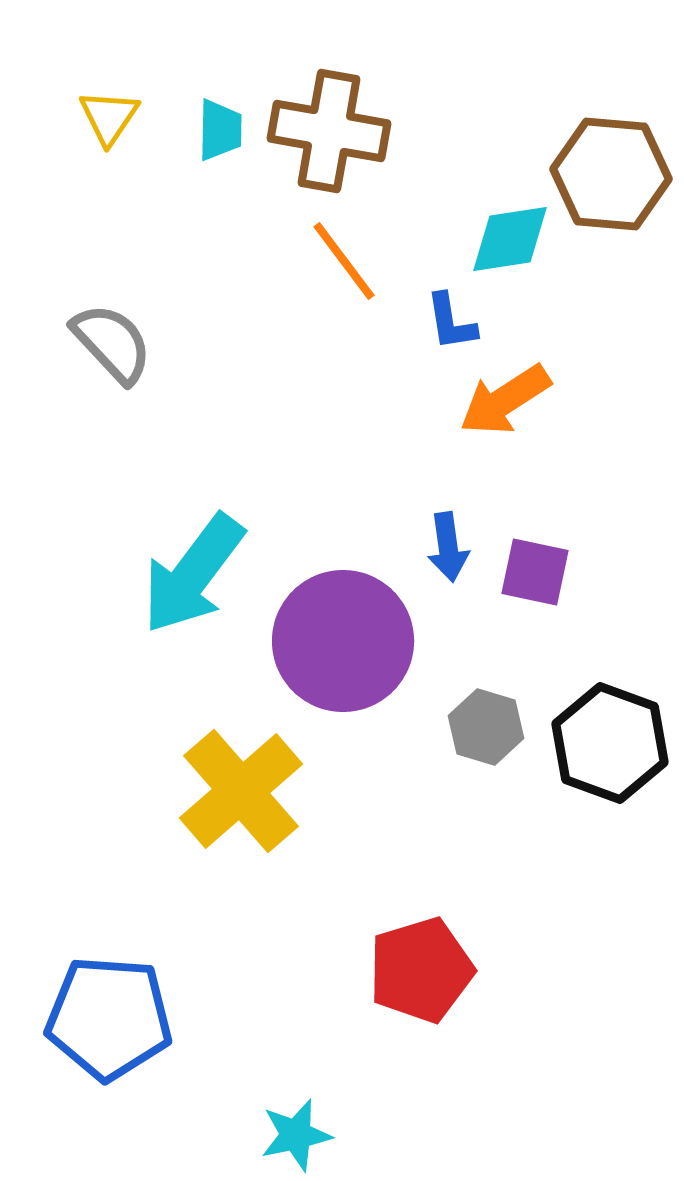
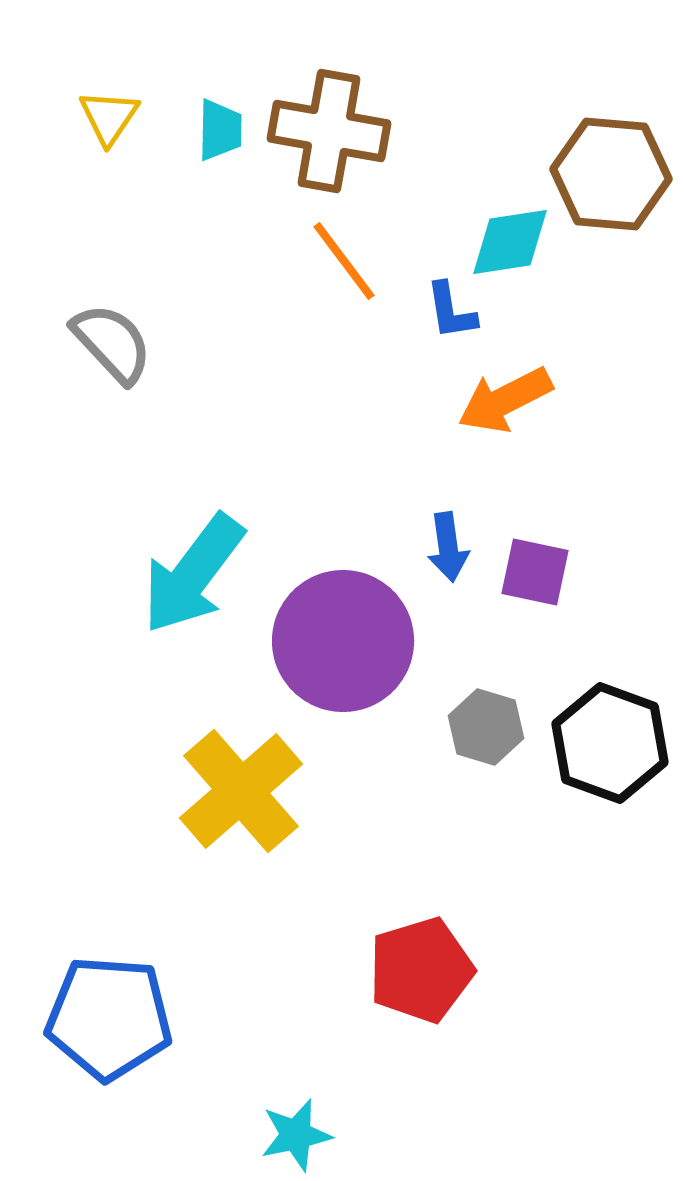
cyan diamond: moved 3 px down
blue L-shape: moved 11 px up
orange arrow: rotated 6 degrees clockwise
